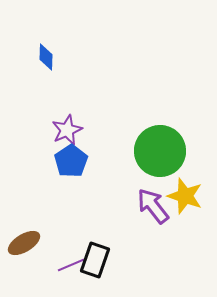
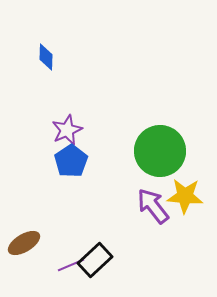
yellow star: rotated 15 degrees counterclockwise
black rectangle: rotated 28 degrees clockwise
